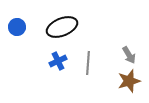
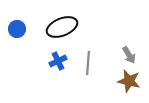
blue circle: moved 2 px down
brown star: rotated 30 degrees clockwise
